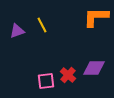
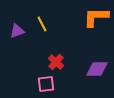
yellow line: moved 1 px up
purple diamond: moved 3 px right, 1 px down
red cross: moved 12 px left, 13 px up
pink square: moved 3 px down
